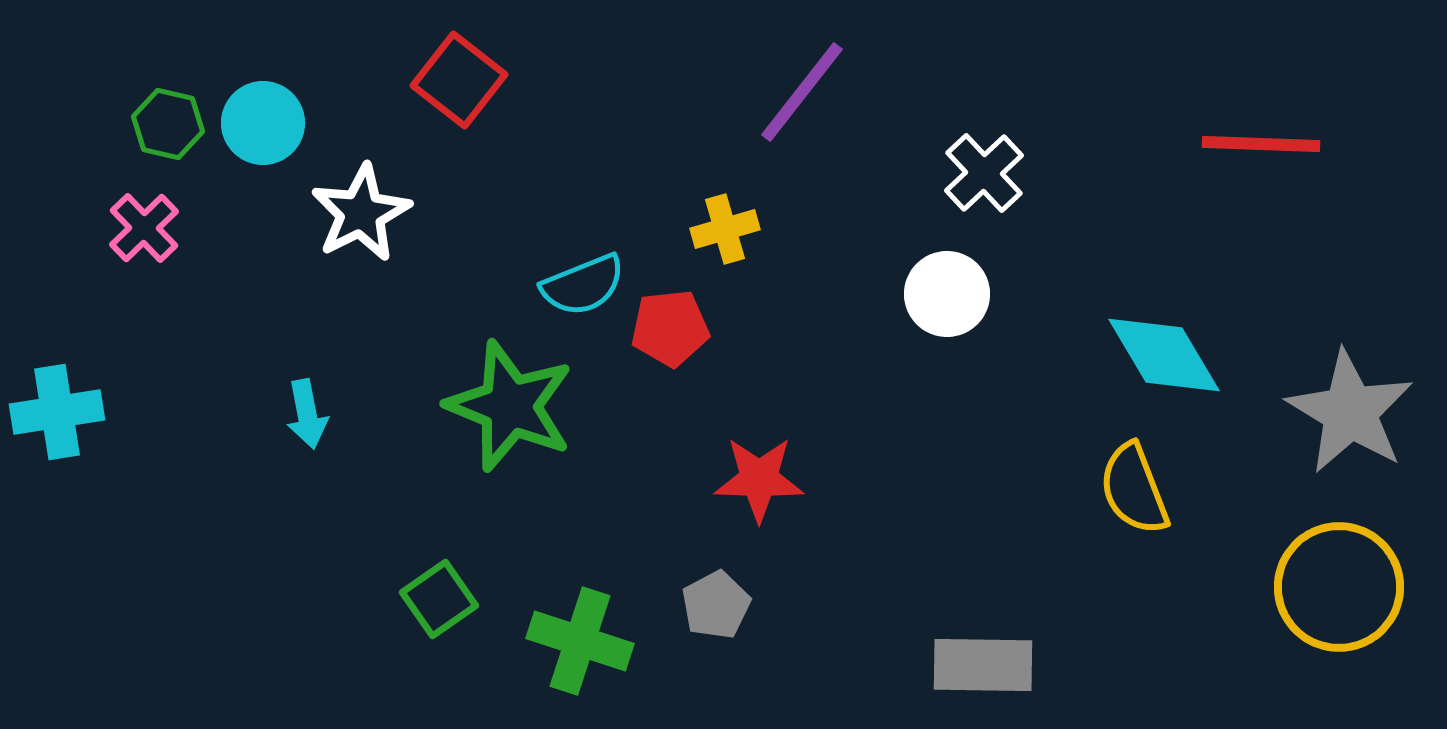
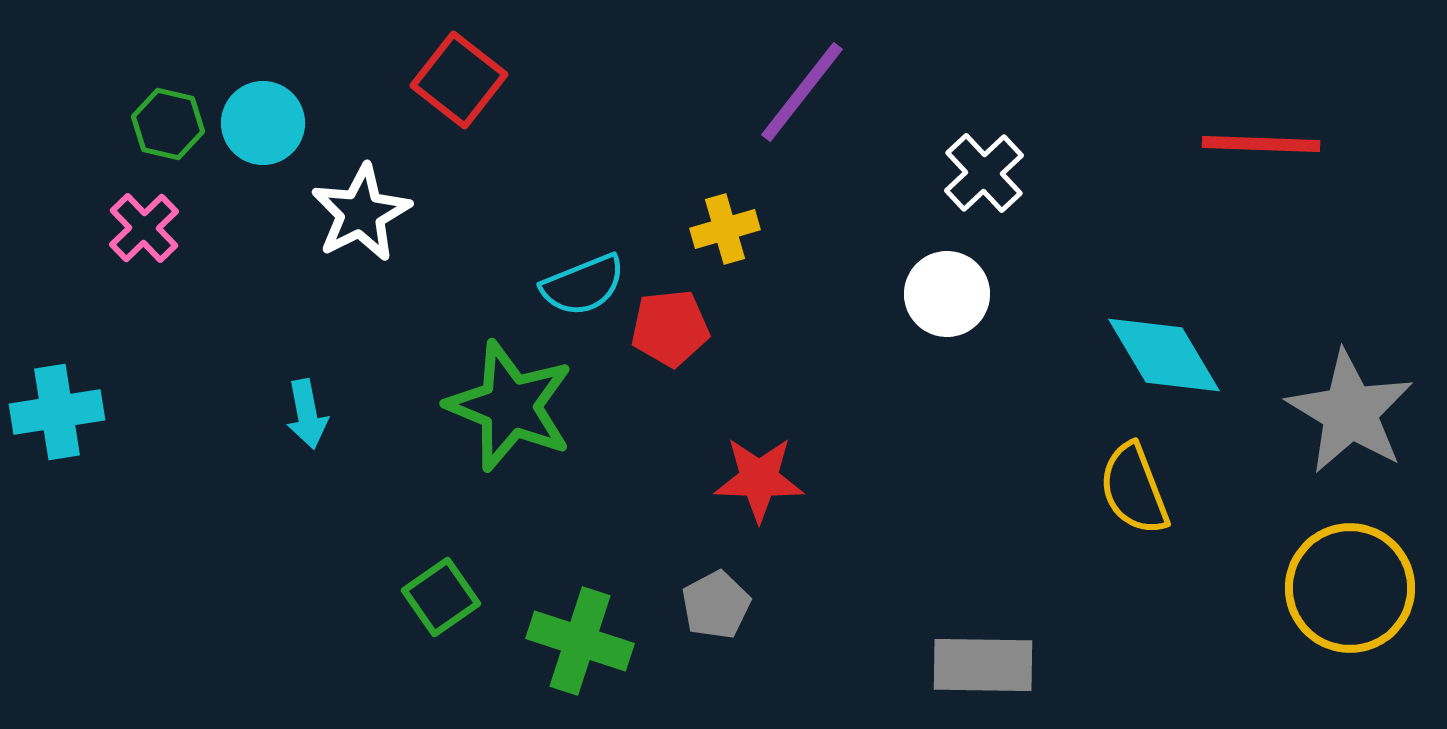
yellow circle: moved 11 px right, 1 px down
green square: moved 2 px right, 2 px up
